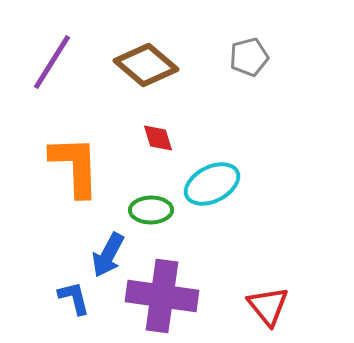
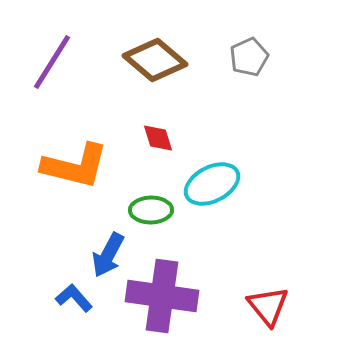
gray pentagon: rotated 9 degrees counterclockwise
brown diamond: moved 9 px right, 5 px up
orange L-shape: rotated 106 degrees clockwise
blue L-shape: rotated 27 degrees counterclockwise
